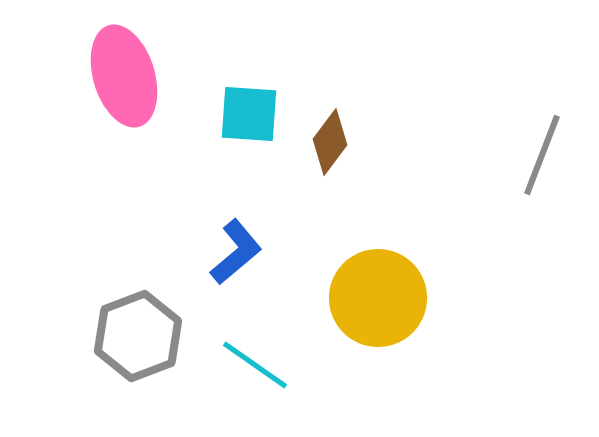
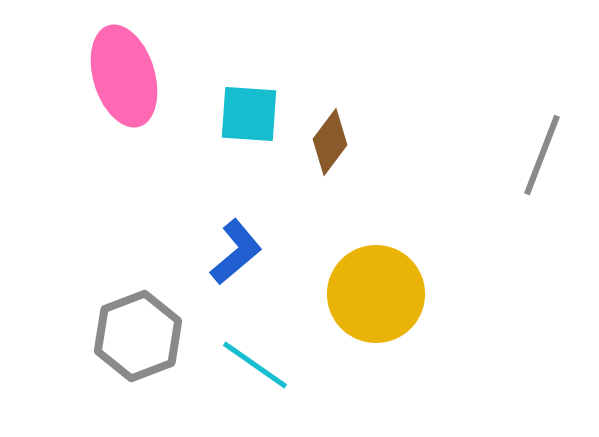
yellow circle: moved 2 px left, 4 px up
